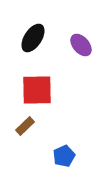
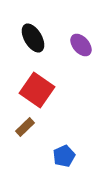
black ellipse: rotated 64 degrees counterclockwise
red square: rotated 36 degrees clockwise
brown rectangle: moved 1 px down
